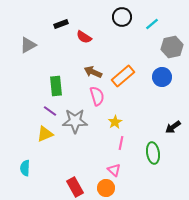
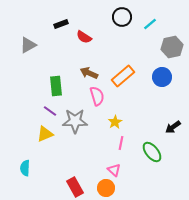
cyan line: moved 2 px left
brown arrow: moved 4 px left, 1 px down
green ellipse: moved 1 px left, 1 px up; rotated 30 degrees counterclockwise
